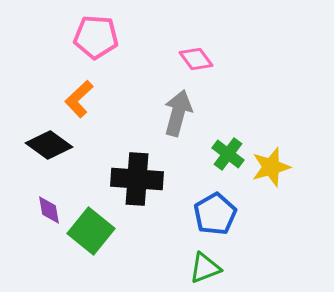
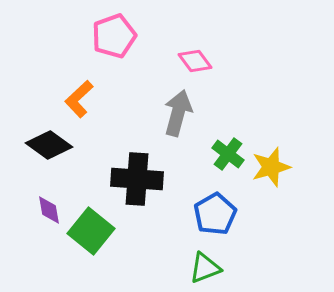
pink pentagon: moved 18 px right, 1 px up; rotated 24 degrees counterclockwise
pink diamond: moved 1 px left, 2 px down
